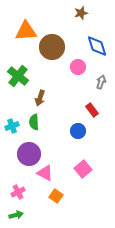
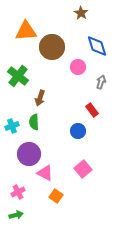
brown star: rotated 24 degrees counterclockwise
